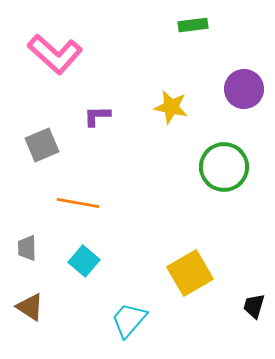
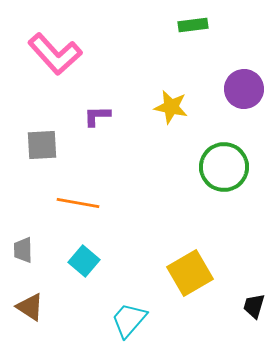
pink L-shape: rotated 6 degrees clockwise
gray square: rotated 20 degrees clockwise
gray trapezoid: moved 4 px left, 2 px down
